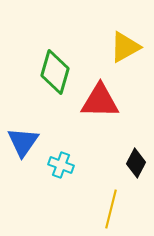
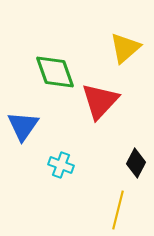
yellow triangle: moved 1 px down; rotated 12 degrees counterclockwise
green diamond: rotated 36 degrees counterclockwise
red triangle: rotated 48 degrees counterclockwise
blue triangle: moved 16 px up
yellow line: moved 7 px right, 1 px down
